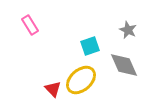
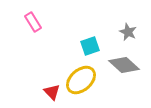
pink rectangle: moved 3 px right, 3 px up
gray star: moved 2 px down
gray diamond: rotated 24 degrees counterclockwise
red triangle: moved 1 px left, 3 px down
